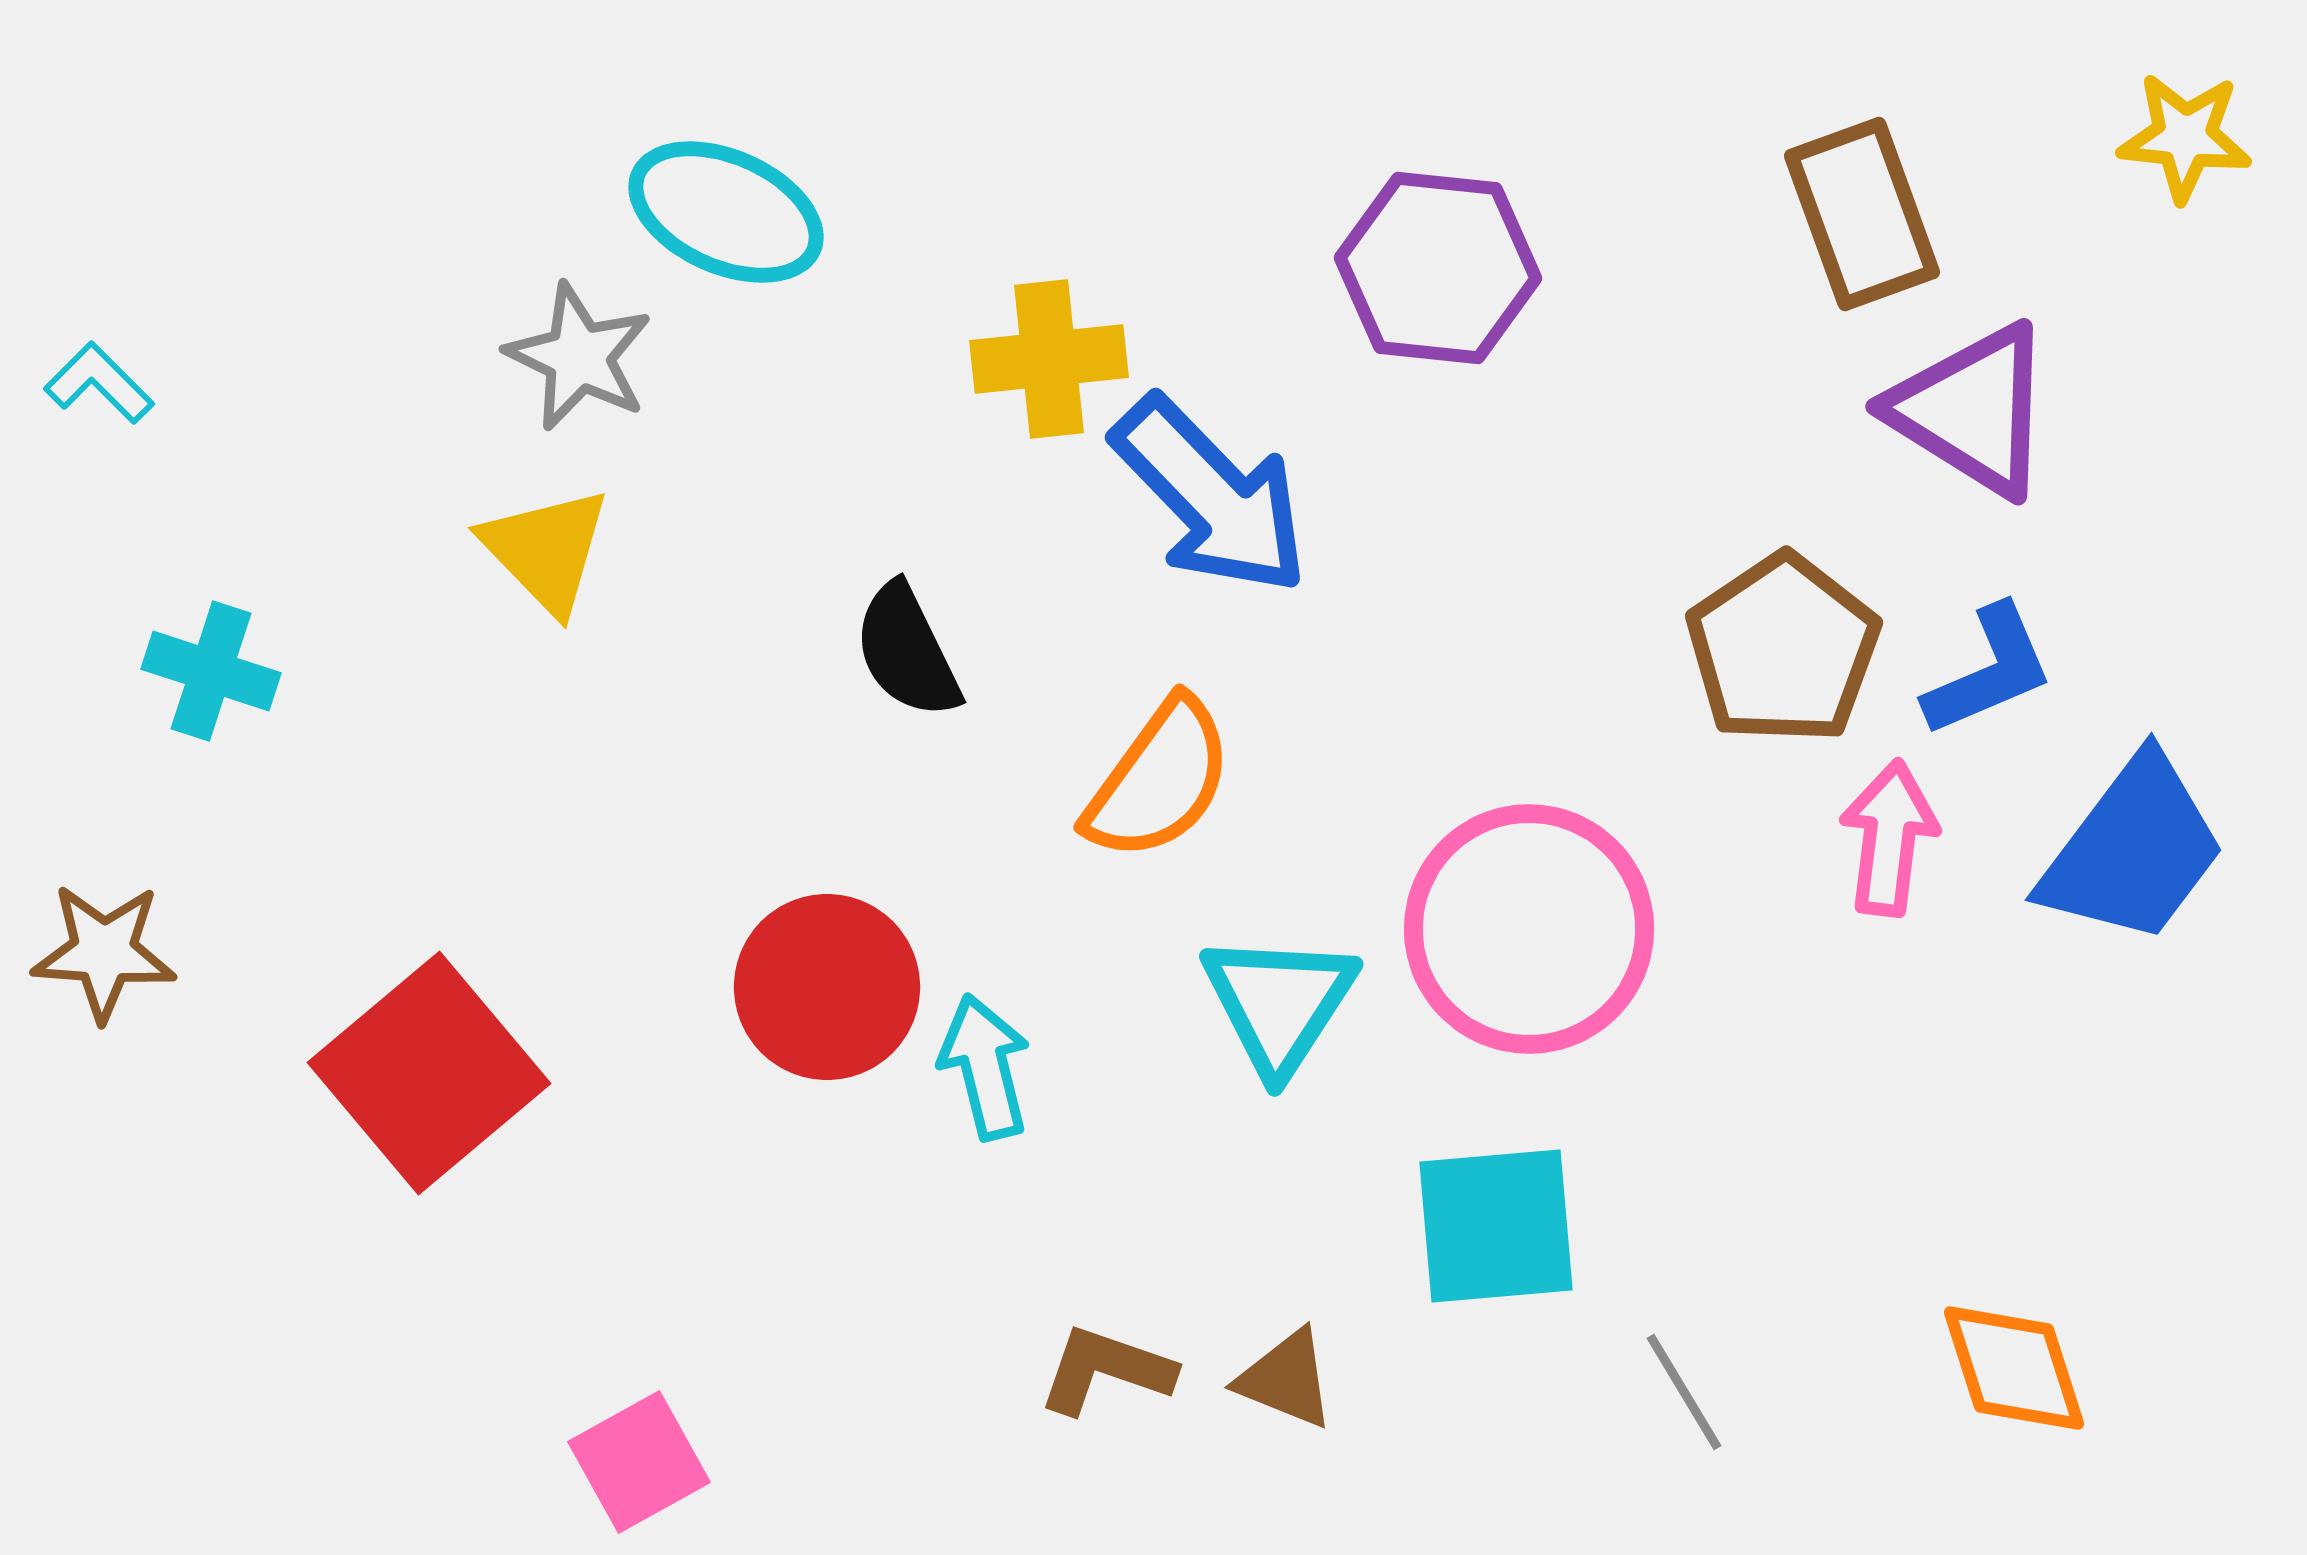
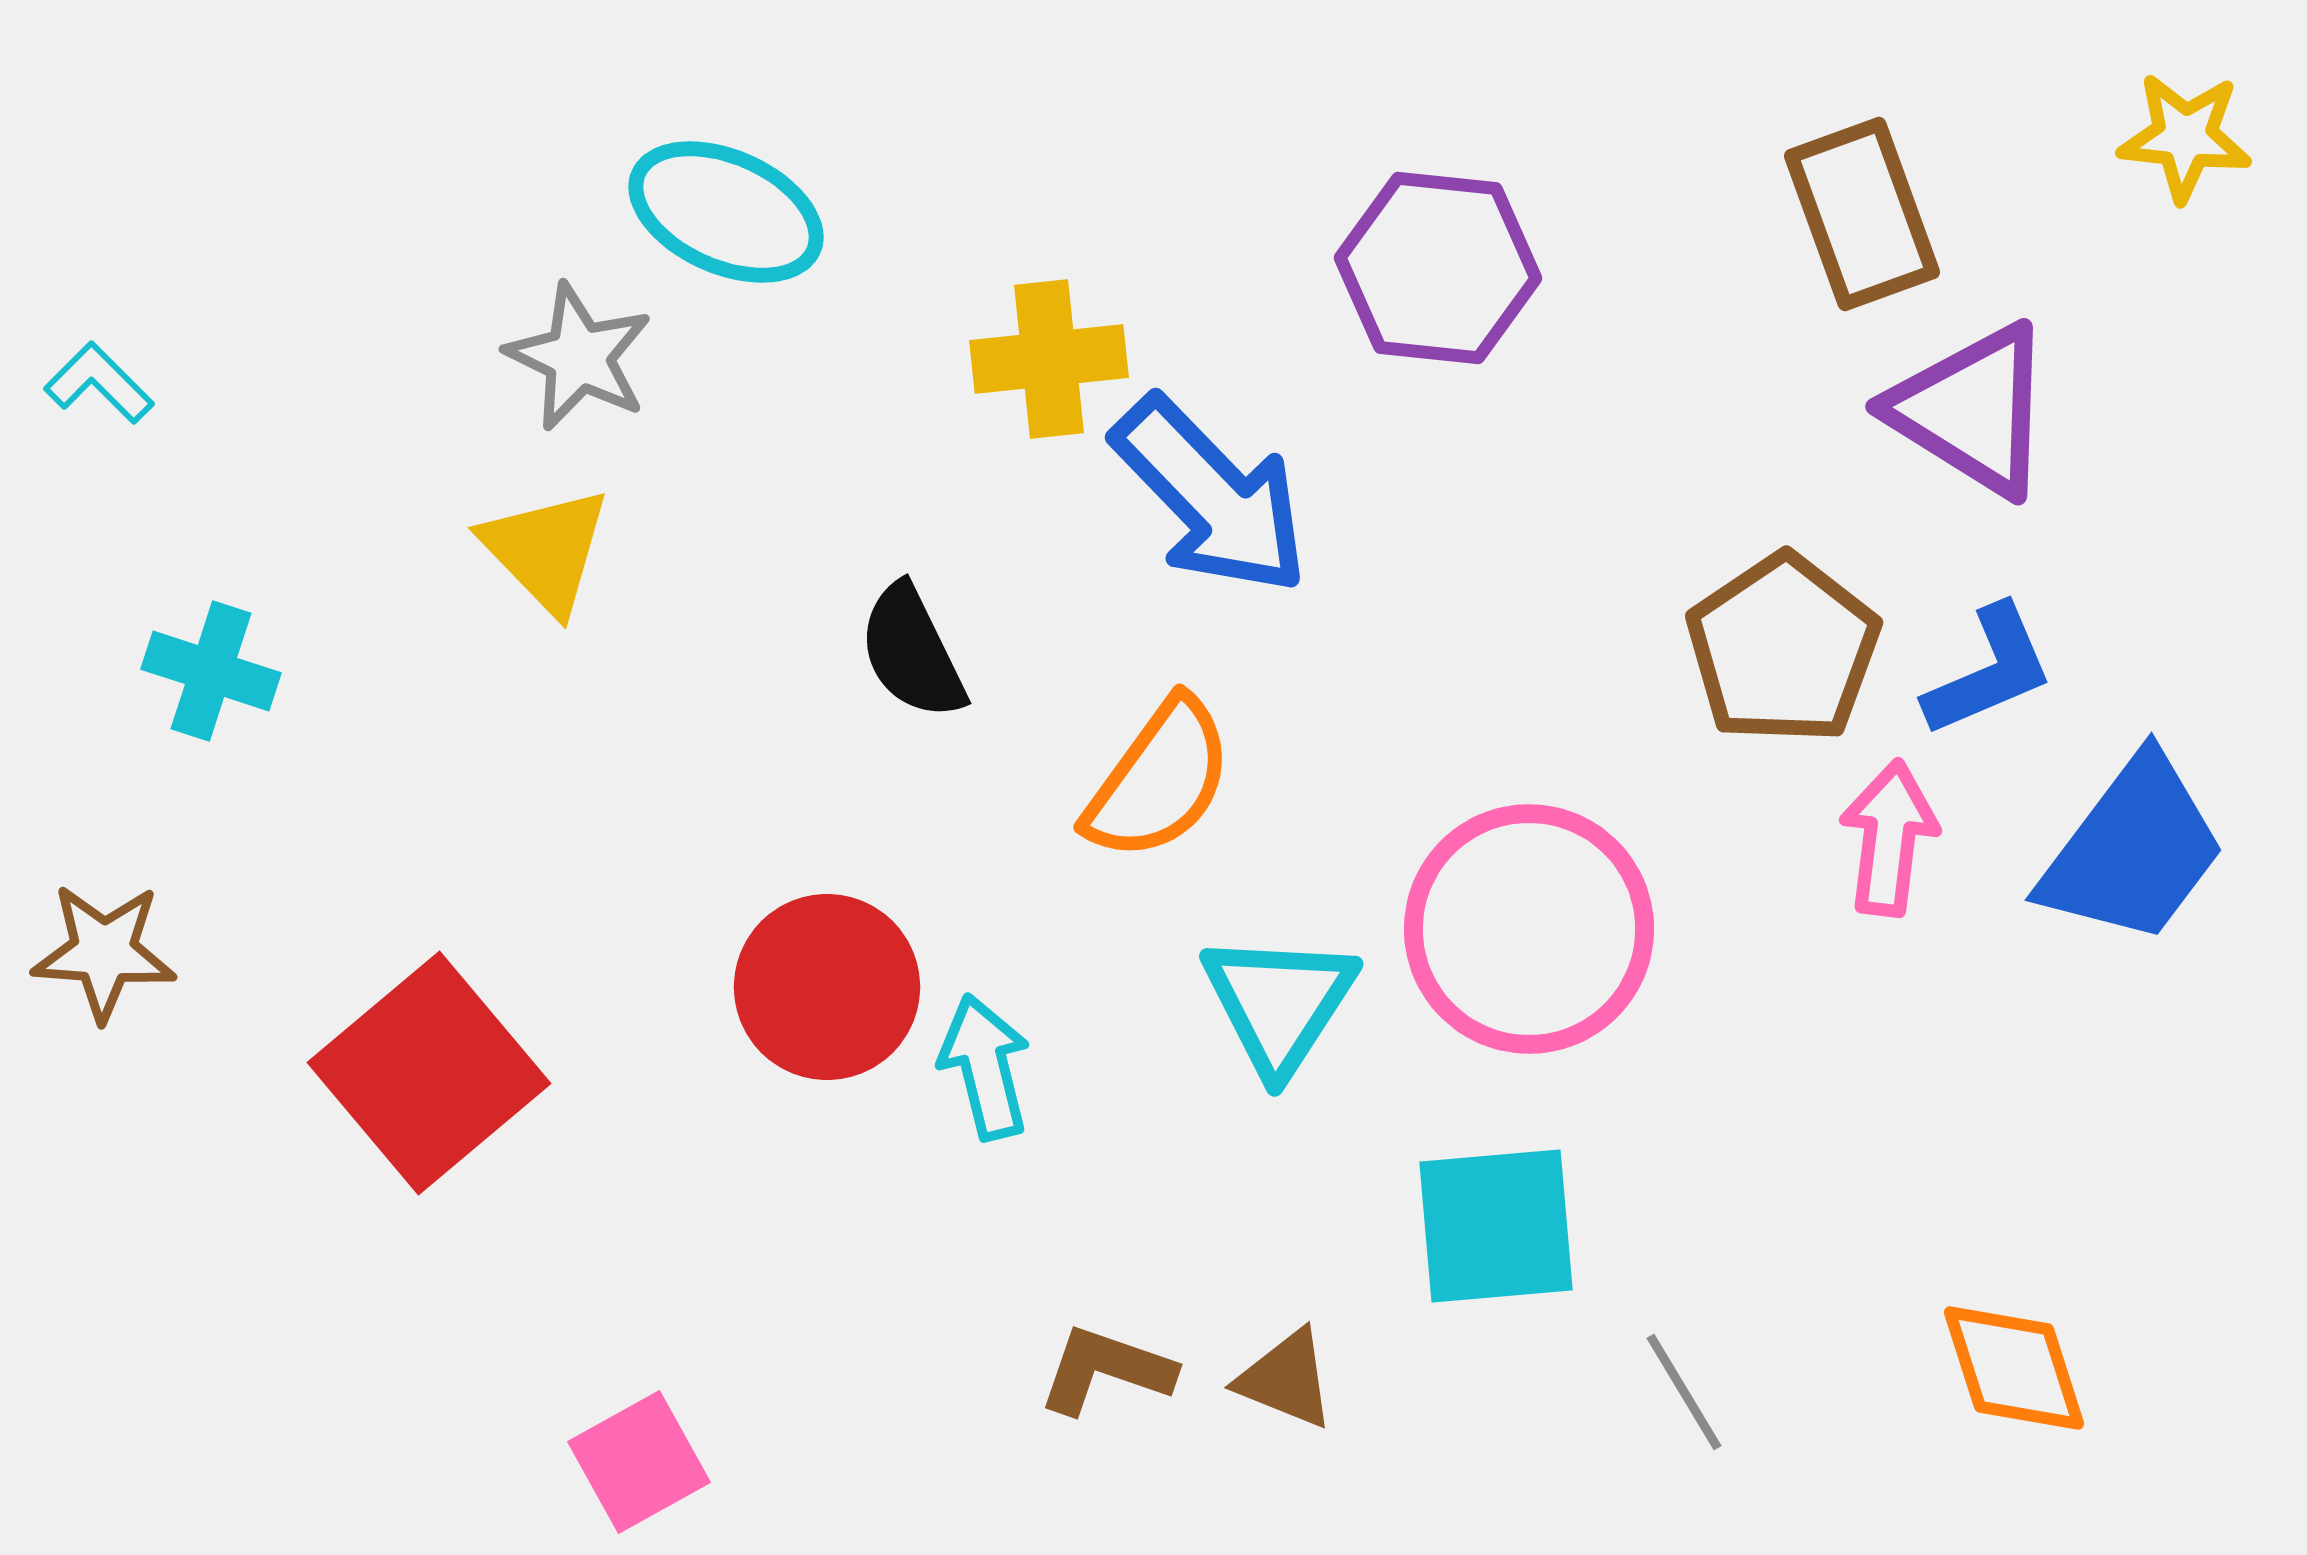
black semicircle: moved 5 px right, 1 px down
